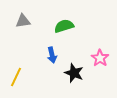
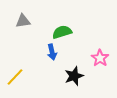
green semicircle: moved 2 px left, 6 px down
blue arrow: moved 3 px up
black star: moved 3 px down; rotated 30 degrees clockwise
yellow line: moved 1 px left; rotated 18 degrees clockwise
